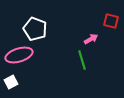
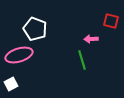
pink arrow: rotated 152 degrees counterclockwise
white square: moved 2 px down
